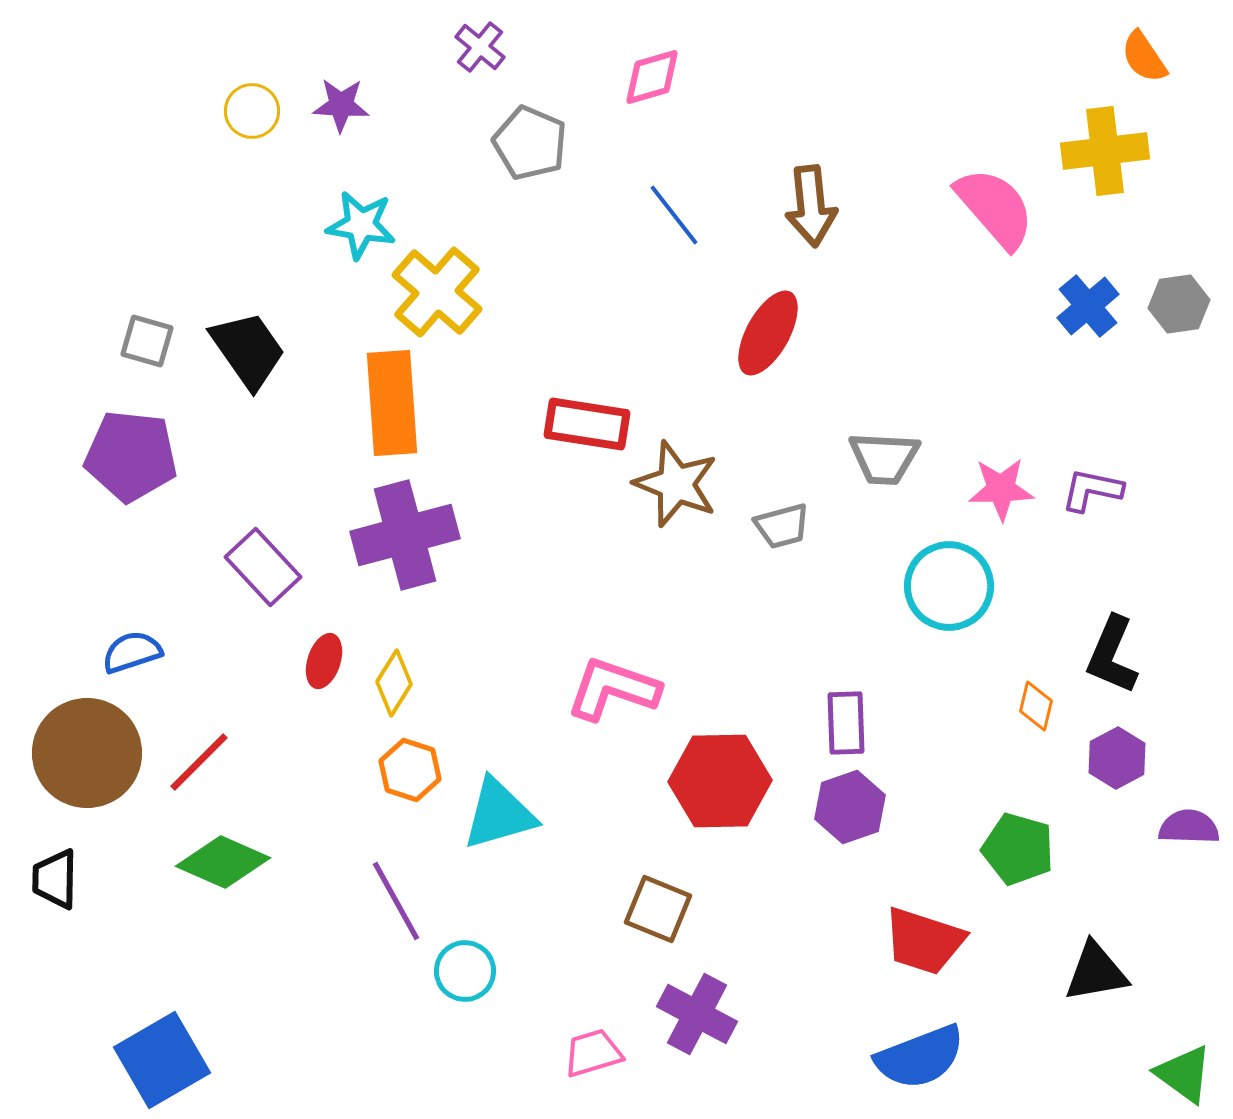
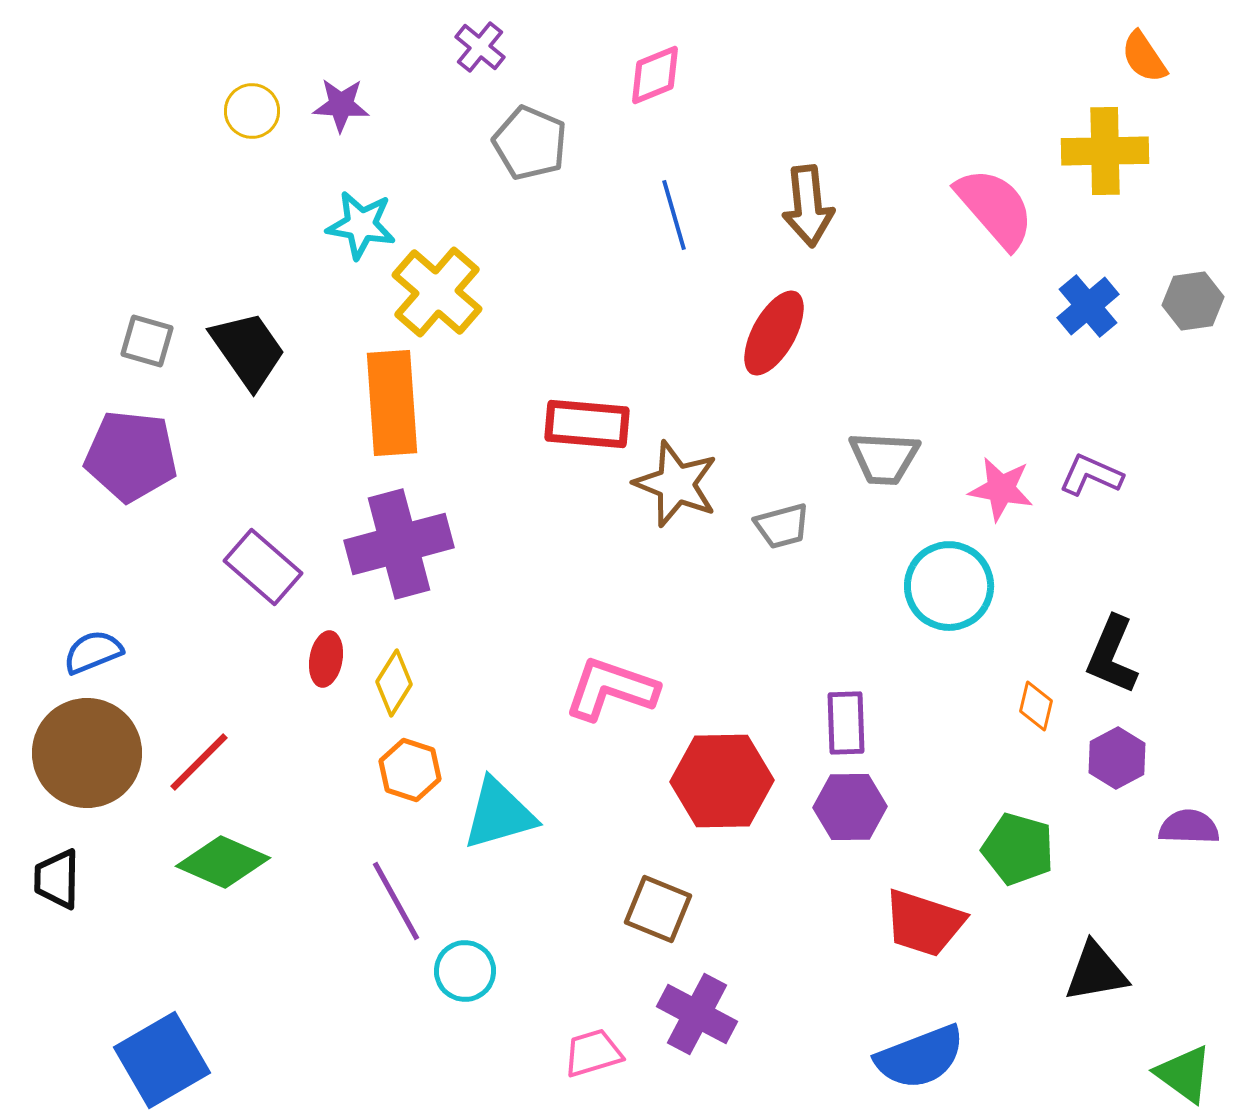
pink diamond at (652, 77): moved 3 px right, 2 px up; rotated 6 degrees counterclockwise
yellow cross at (1105, 151): rotated 6 degrees clockwise
brown arrow at (811, 206): moved 3 px left
blue line at (674, 215): rotated 22 degrees clockwise
gray hexagon at (1179, 304): moved 14 px right, 3 px up
red ellipse at (768, 333): moved 6 px right
red rectangle at (587, 424): rotated 4 degrees counterclockwise
pink star at (1001, 489): rotated 12 degrees clockwise
purple L-shape at (1092, 490): moved 1 px left, 15 px up; rotated 12 degrees clockwise
purple cross at (405, 535): moved 6 px left, 9 px down
purple rectangle at (263, 567): rotated 6 degrees counterclockwise
blue semicircle at (132, 652): moved 39 px left; rotated 4 degrees counterclockwise
red ellipse at (324, 661): moved 2 px right, 2 px up; rotated 8 degrees counterclockwise
pink L-shape at (613, 689): moved 2 px left
red hexagon at (720, 781): moved 2 px right
purple hexagon at (850, 807): rotated 18 degrees clockwise
black trapezoid at (55, 879): moved 2 px right
red trapezoid at (924, 941): moved 18 px up
